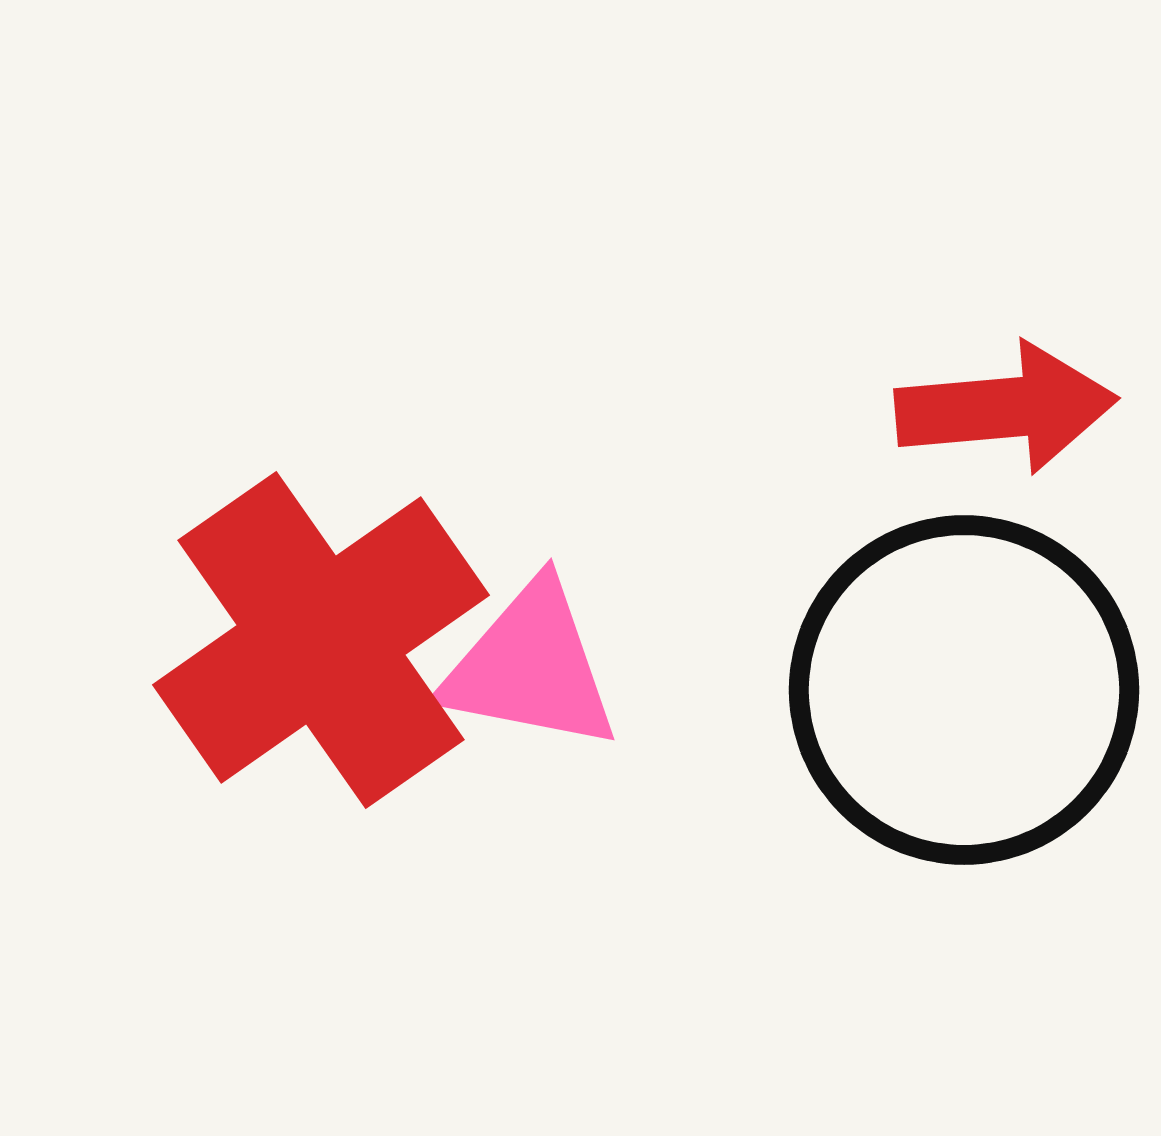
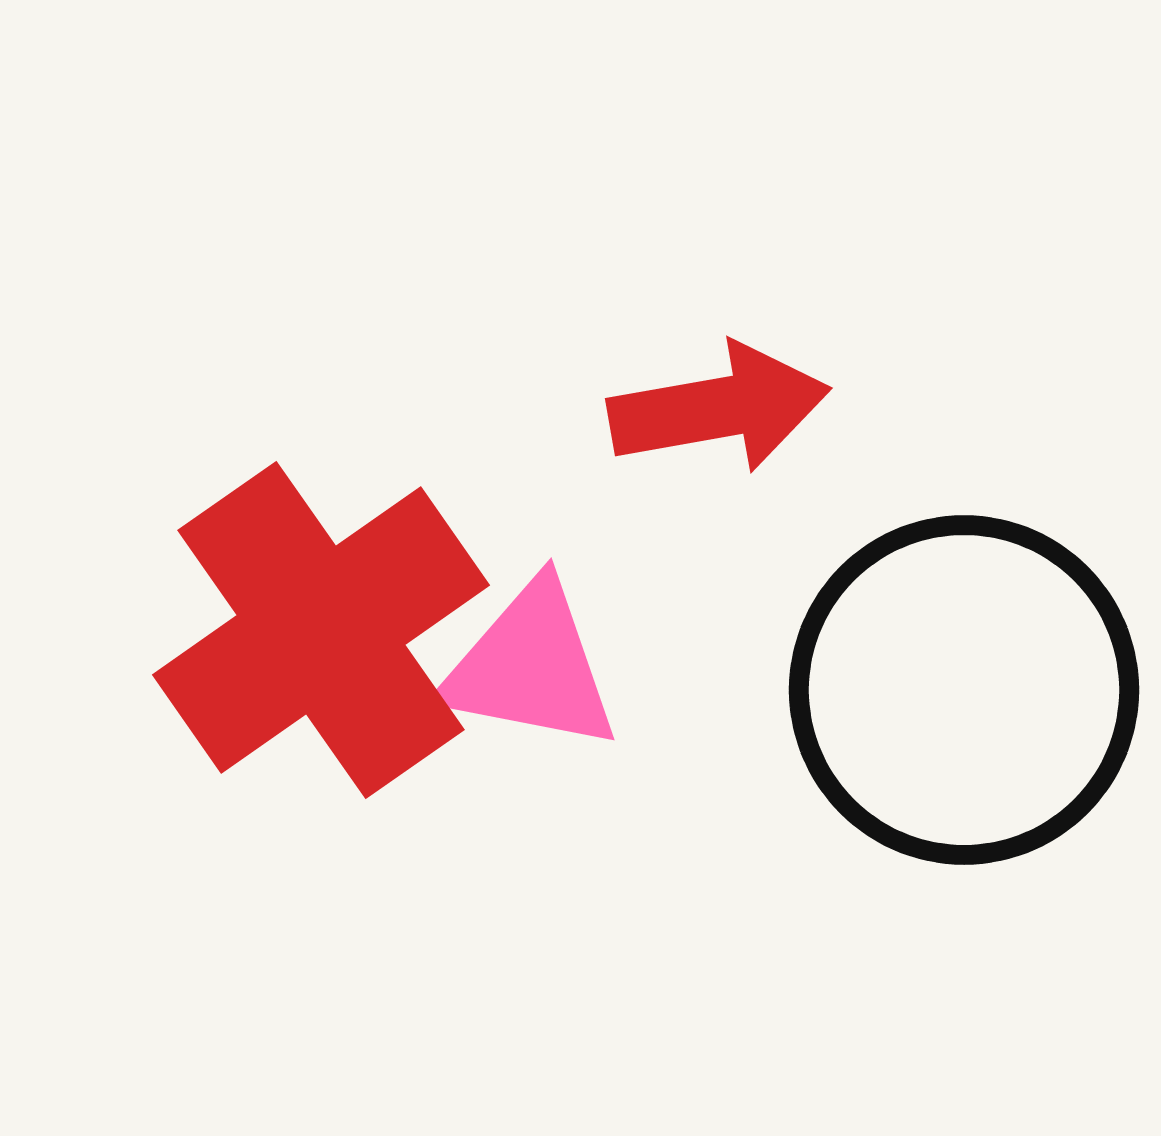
red arrow: moved 287 px left; rotated 5 degrees counterclockwise
red cross: moved 10 px up
